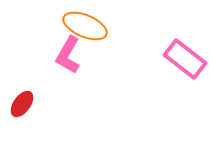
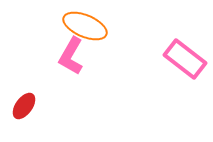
pink L-shape: moved 3 px right, 1 px down
red ellipse: moved 2 px right, 2 px down
